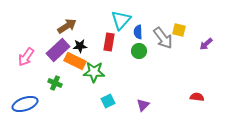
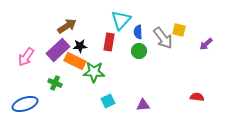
purple triangle: rotated 40 degrees clockwise
